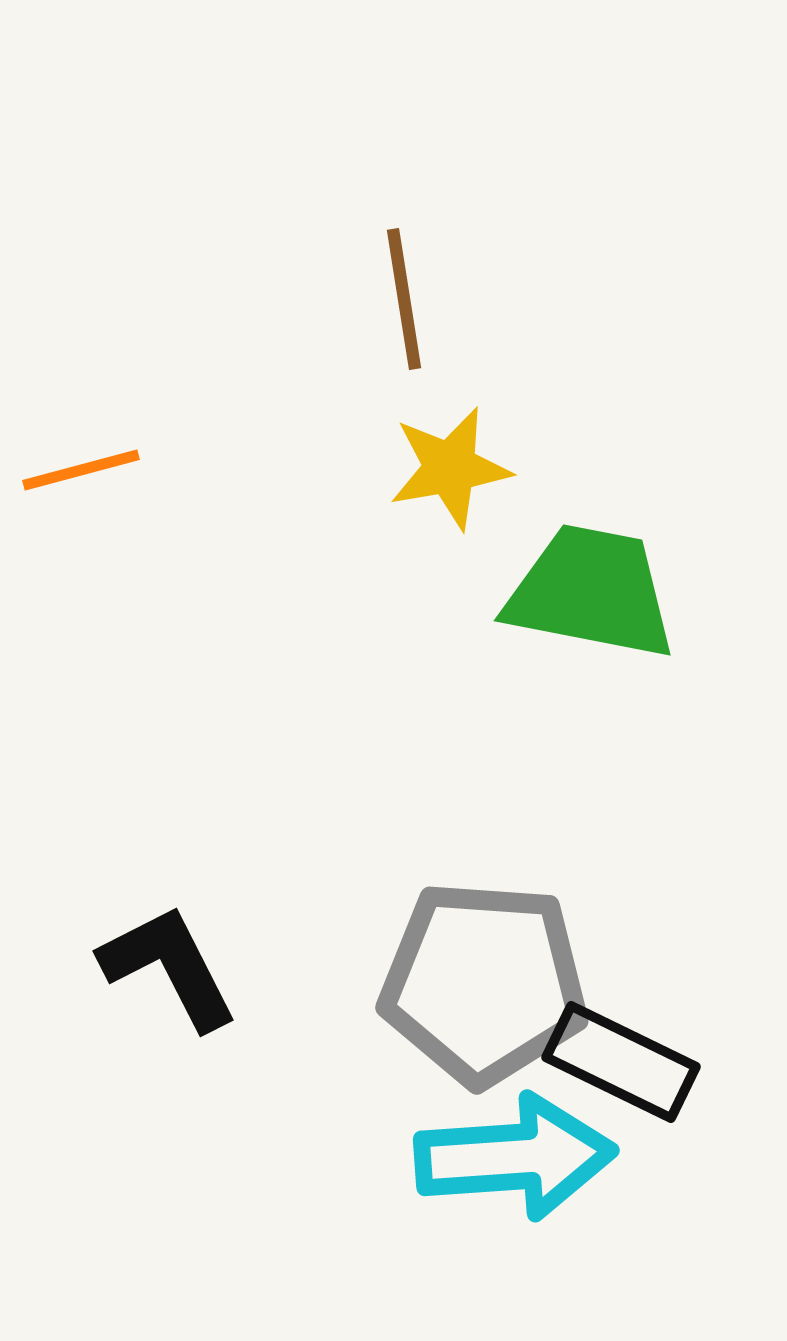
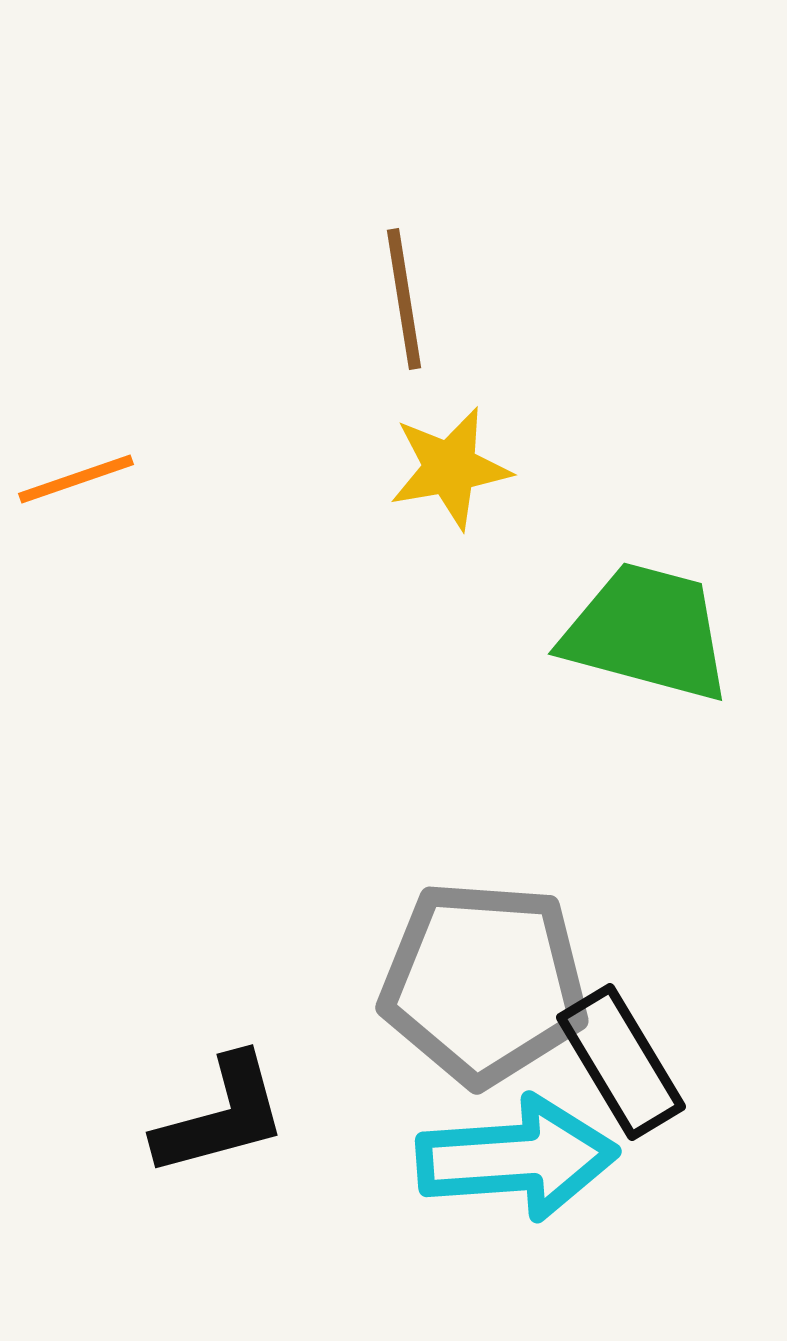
orange line: moved 5 px left, 9 px down; rotated 4 degrees counterclockwise
green trapezoid: moved 56 px right, 40 px down; rotated 4 degrees clockwise
black L-shape: moved 52 px right, 149 px down; rotated 102 degrees clockwise
black rectangle: rotated 33 degrees clockwise
cyan arrow: moved 2 px right, 1 px down
